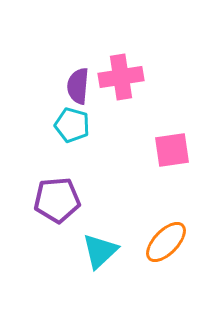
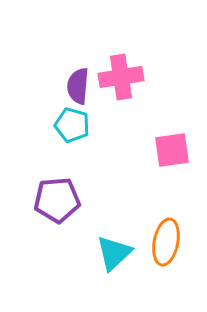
orange ellipse: rotated 33 degrees counterclockwise
cyan triangle: moved 14 px right, 2 px down
